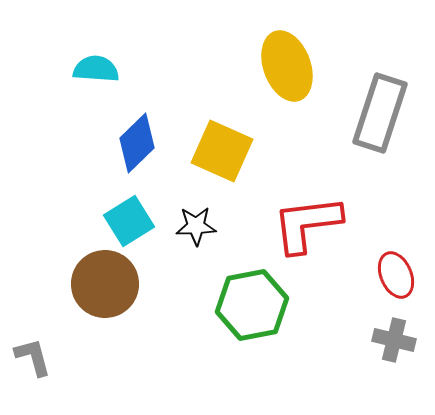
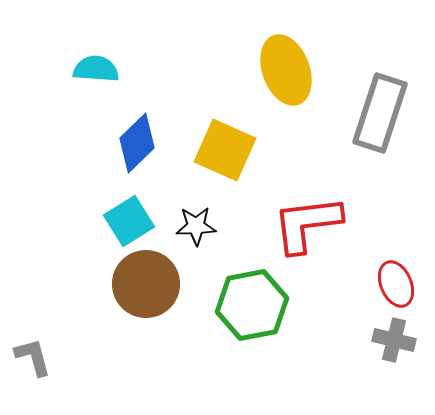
yellow ellipse: moved 1 px left, 4 px down
yellow square: moved 3 px right, 1 px up
red ellipse: moved 9 px down
brown circle: moved 41 px right
